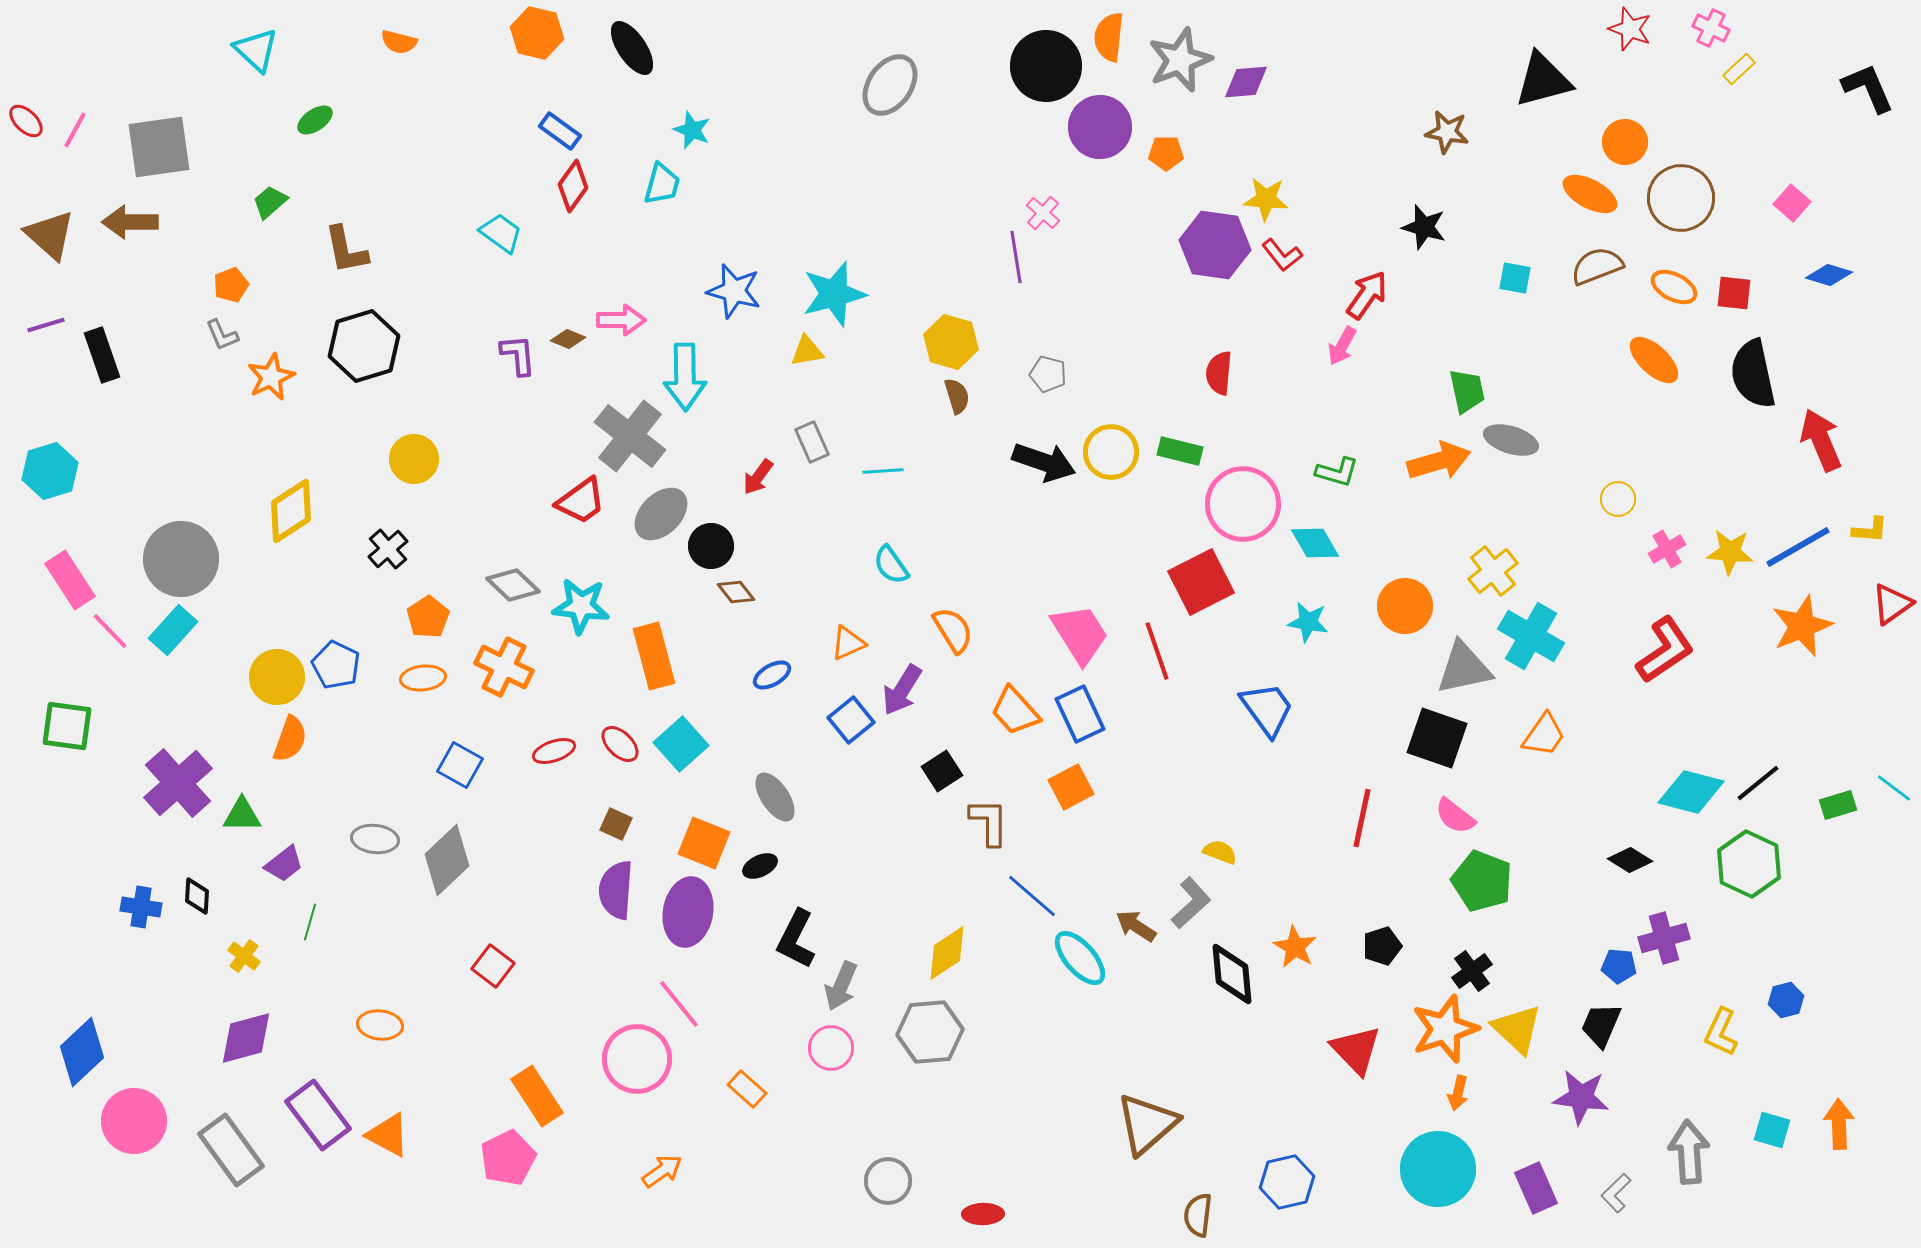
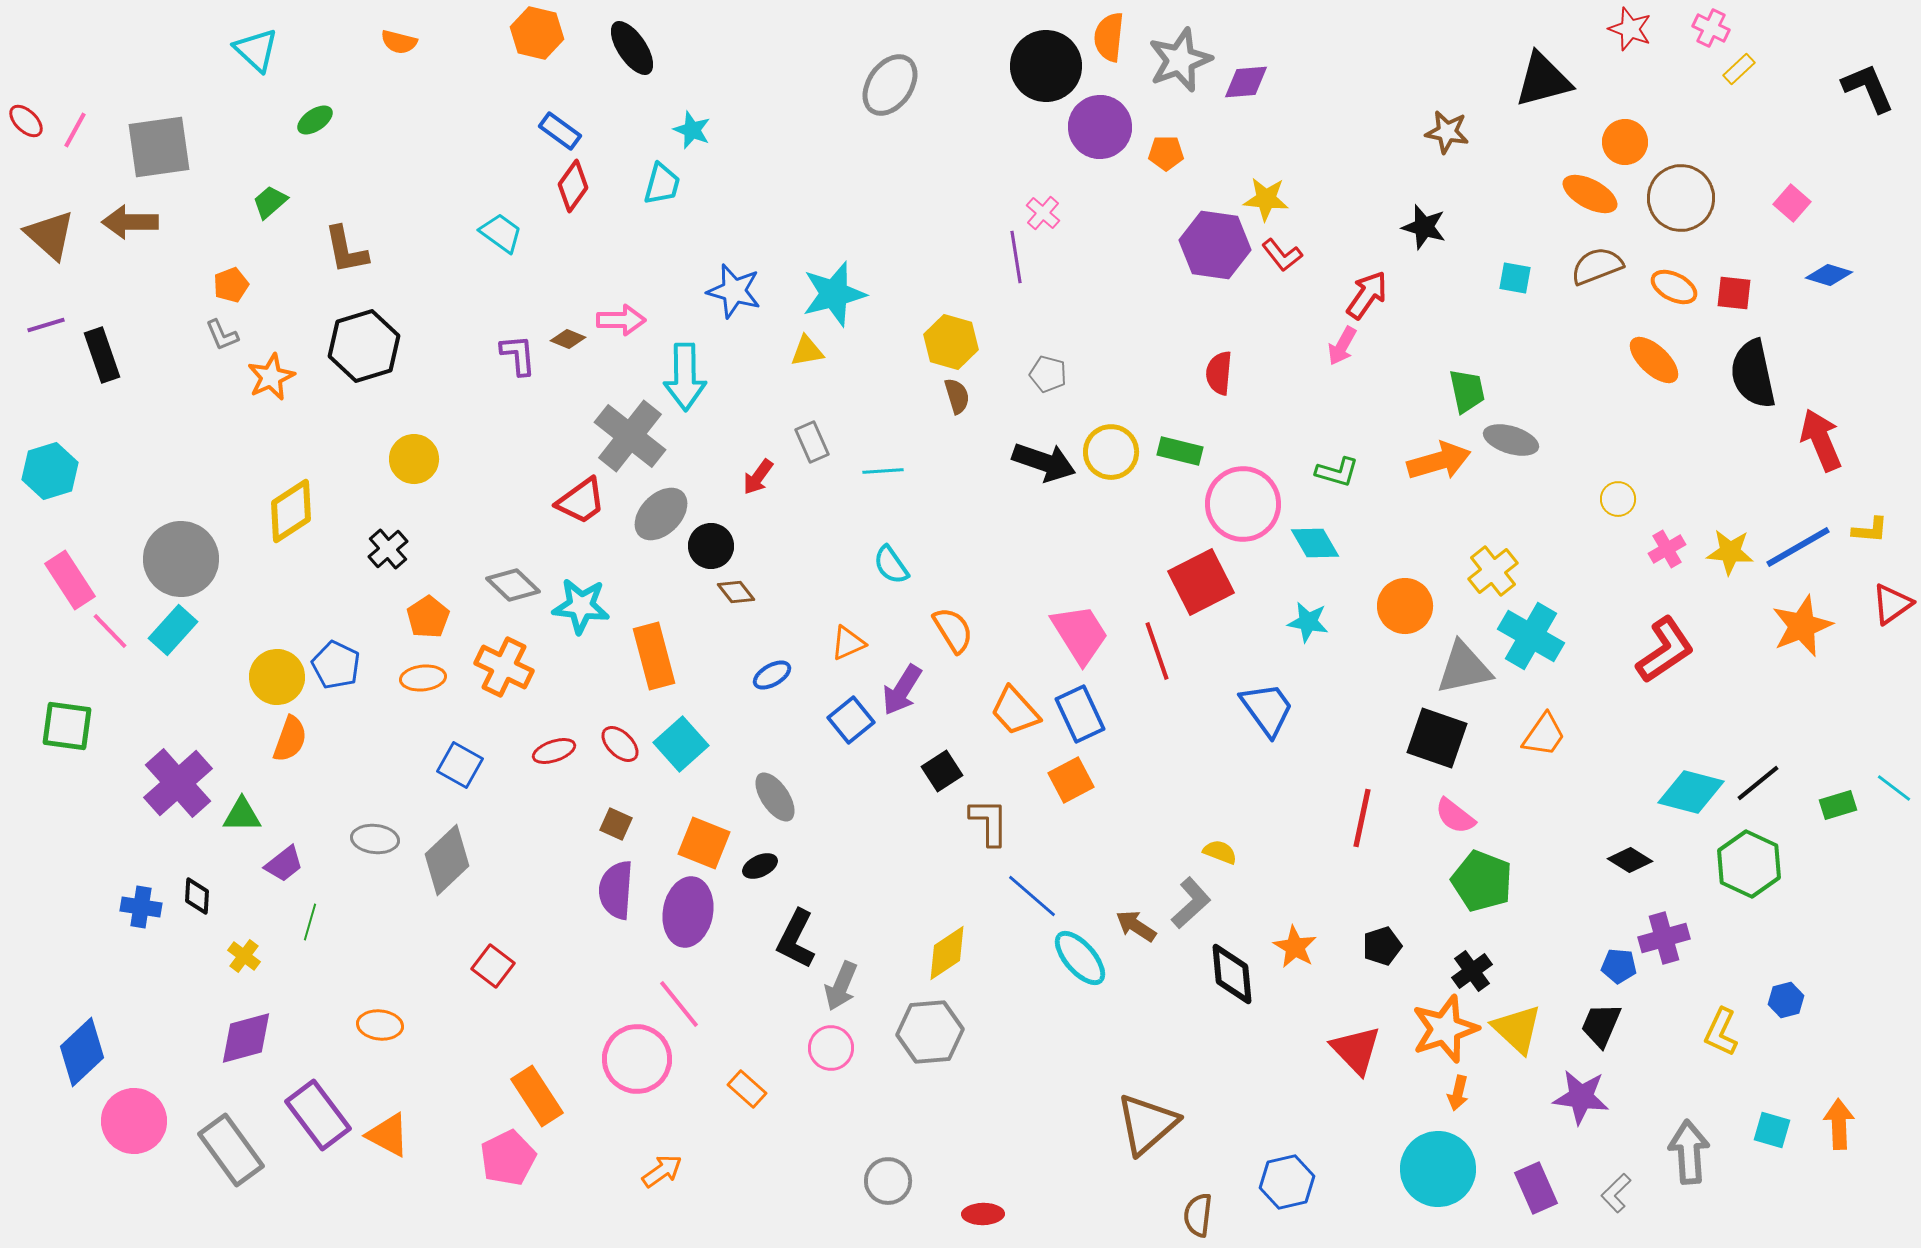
orange square at (1071, 787): moved 7 px up
